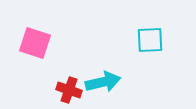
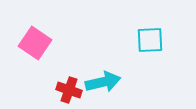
pink square: rotated 16 degrees clockwise
